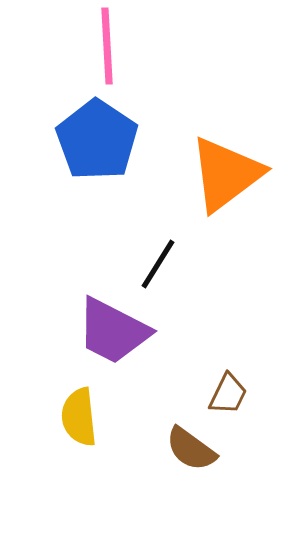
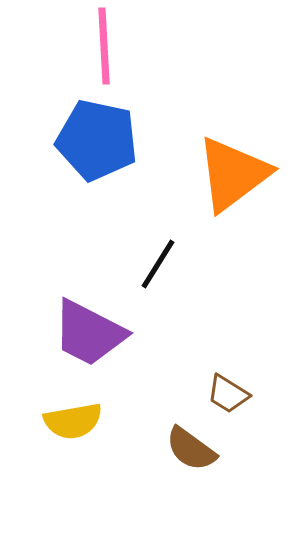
pink line: moved 3 px left
blue pentagon: rotated 22 degrees counterclockwise
orange triangle: moved 7 px right
purple trapezoid: moved 24 px left, 2 px down
brown trapezoid: rotated 96 degrees clockwise
yellow semicircle: moved 6 px left, 4 px down; rotated 94 degrees counterclockwise
